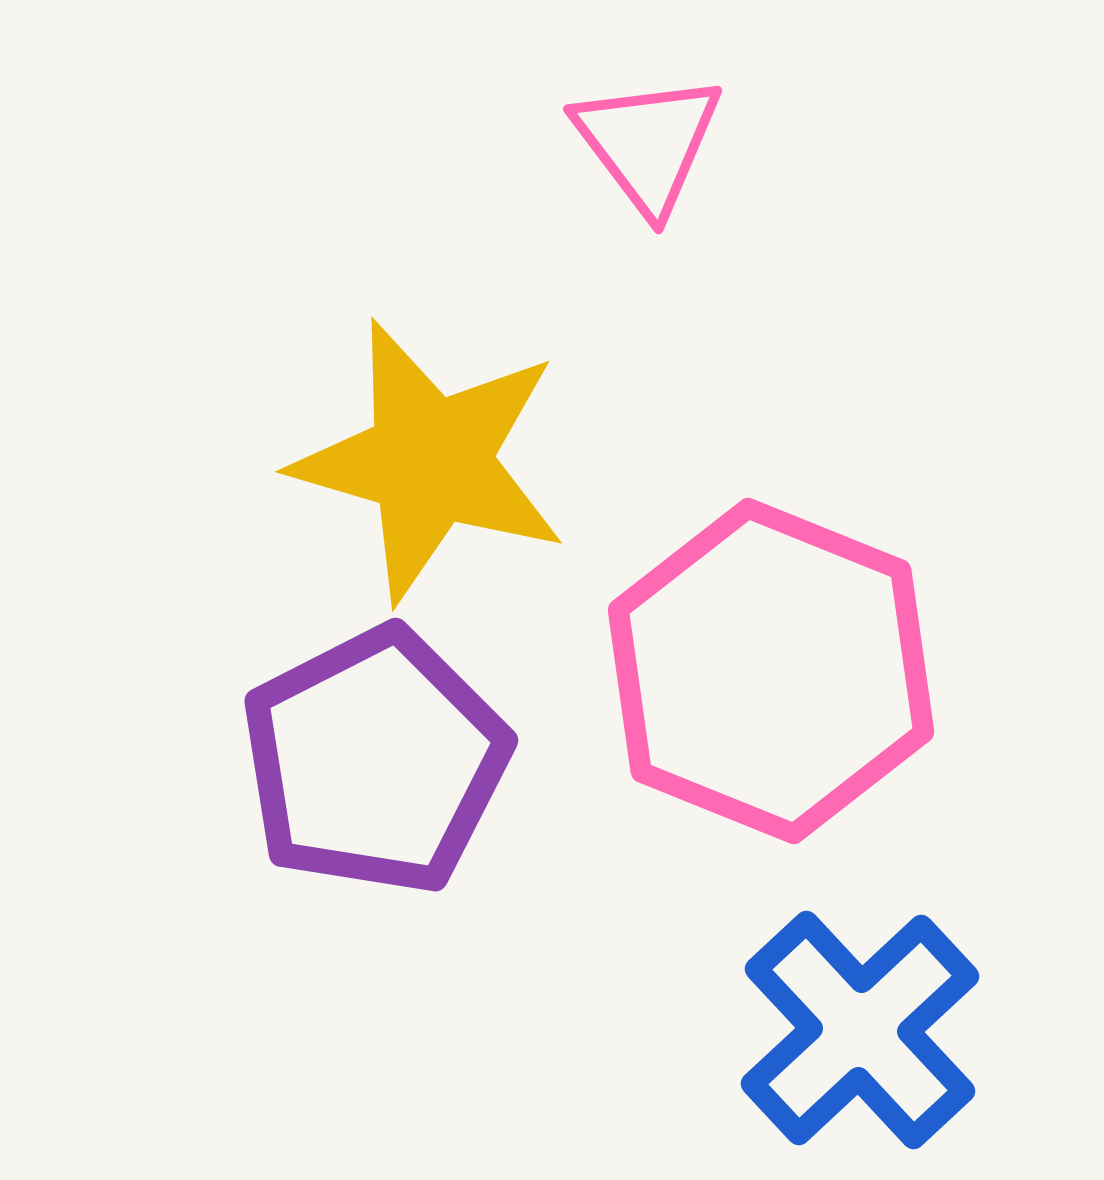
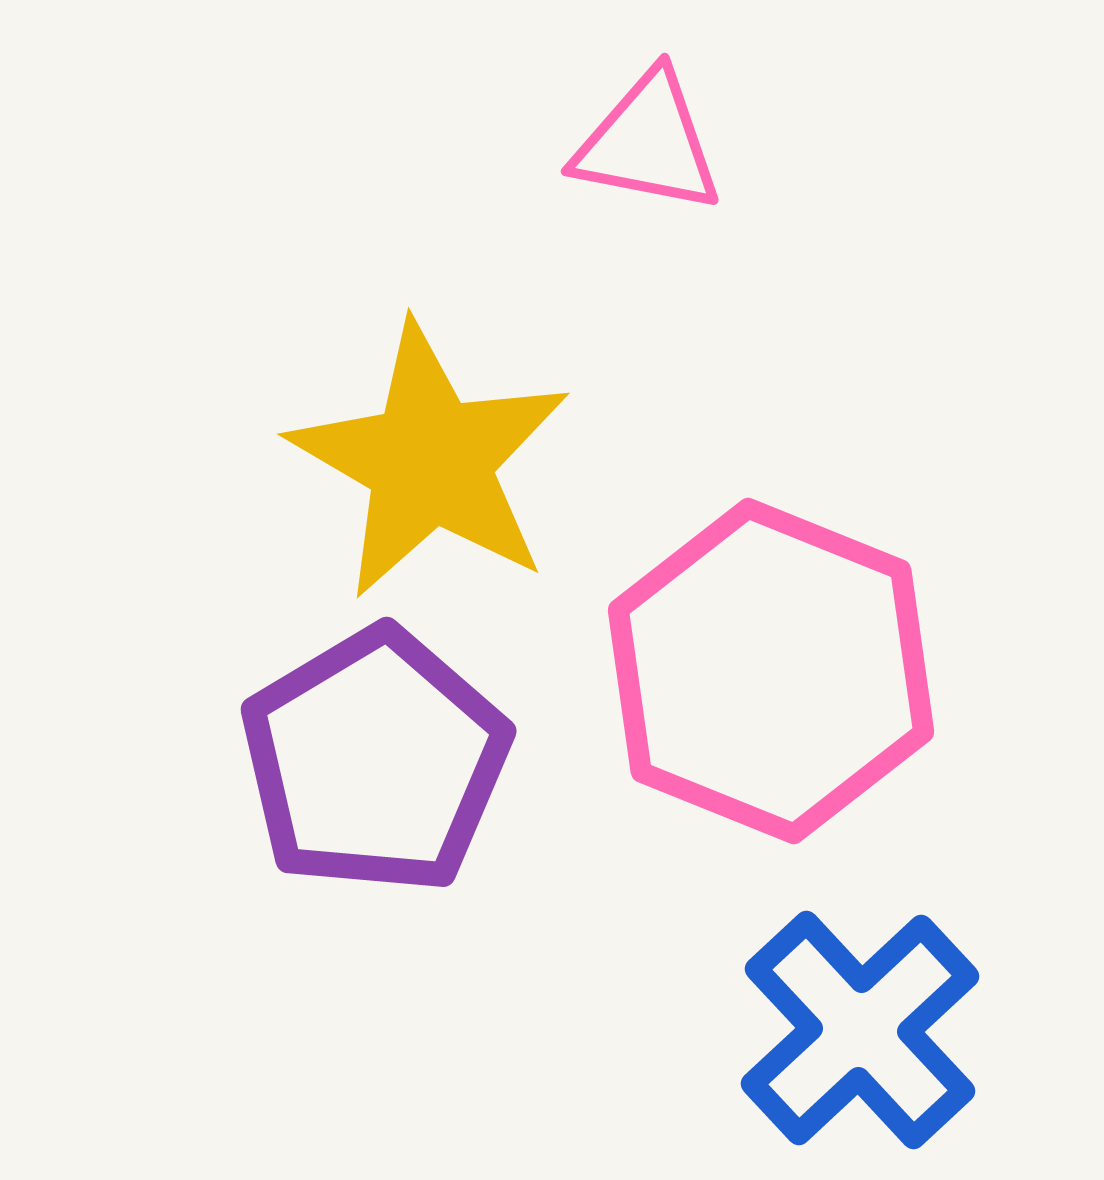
pink triangle: rotated 42 degrees counterclockwise
yellow star: rotated 14 degrees clockwise
purple pentagon: rotated 4 degrees counterclockwise
